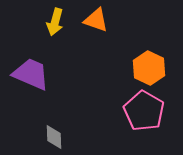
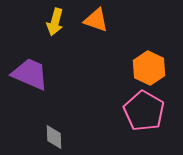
purple trapezoid: moved 1 px left
